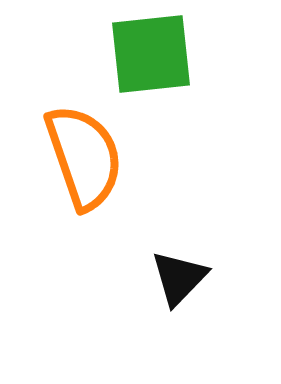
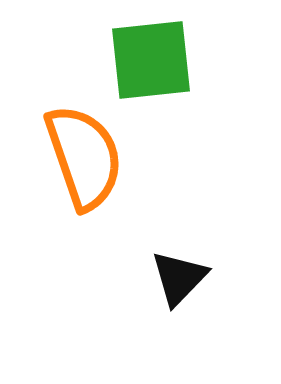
green square: moved 6 px down
